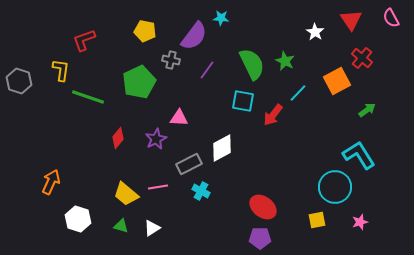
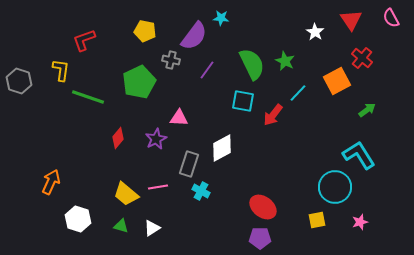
gray rectangle: rotated 45 degrees counterclockwise
